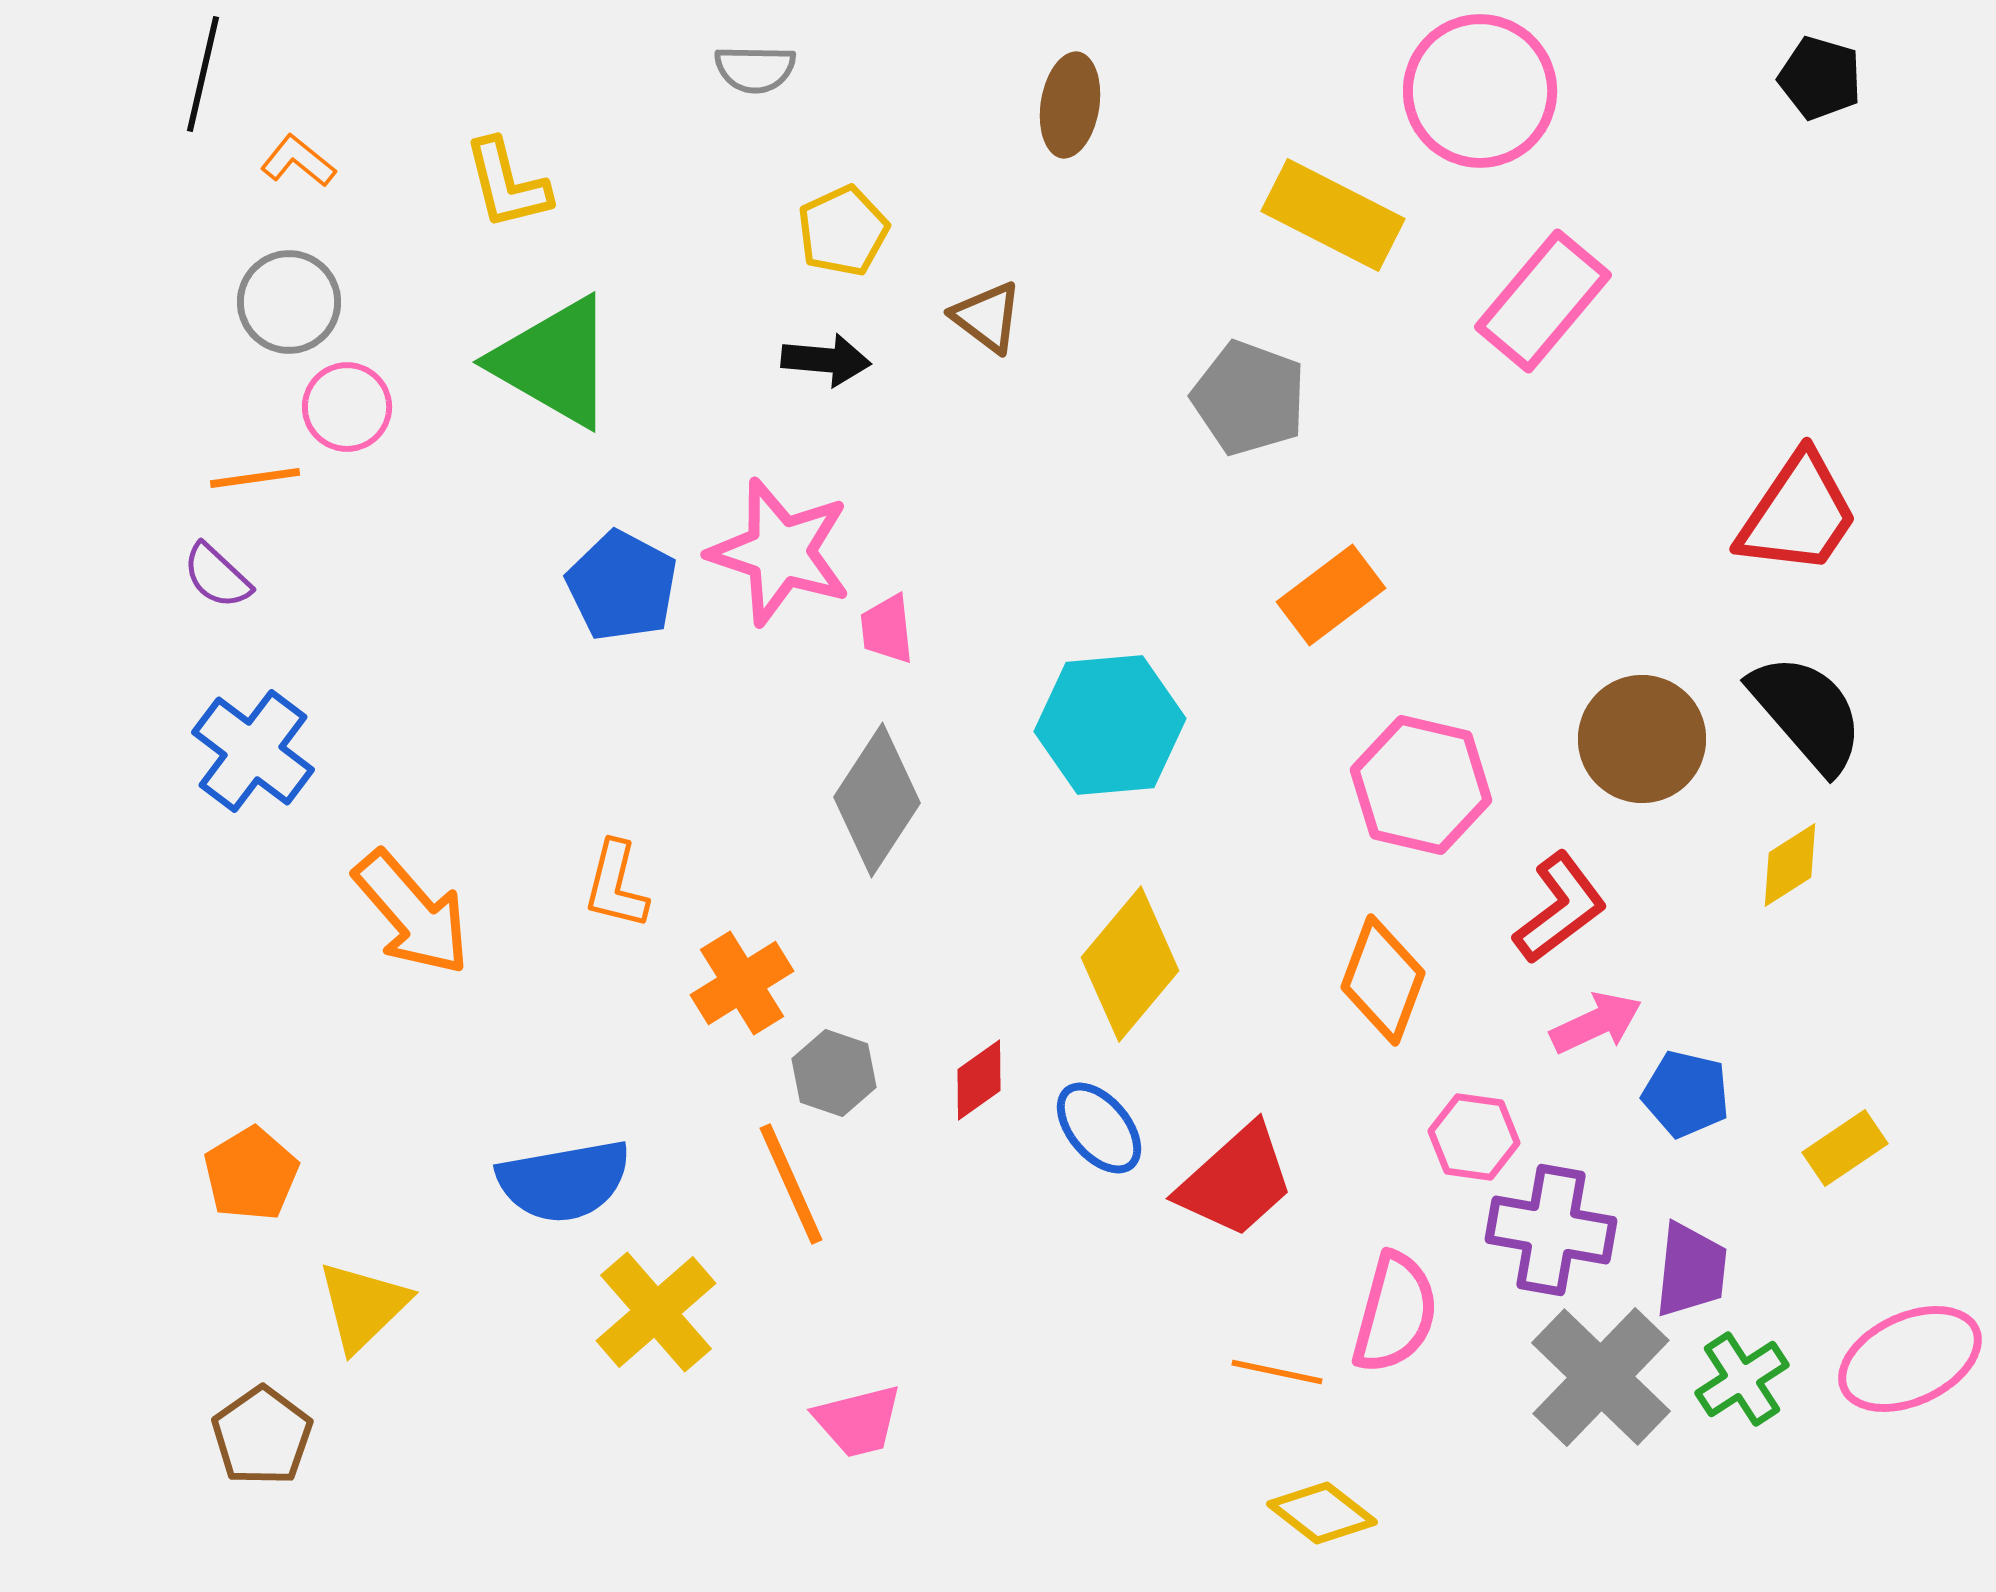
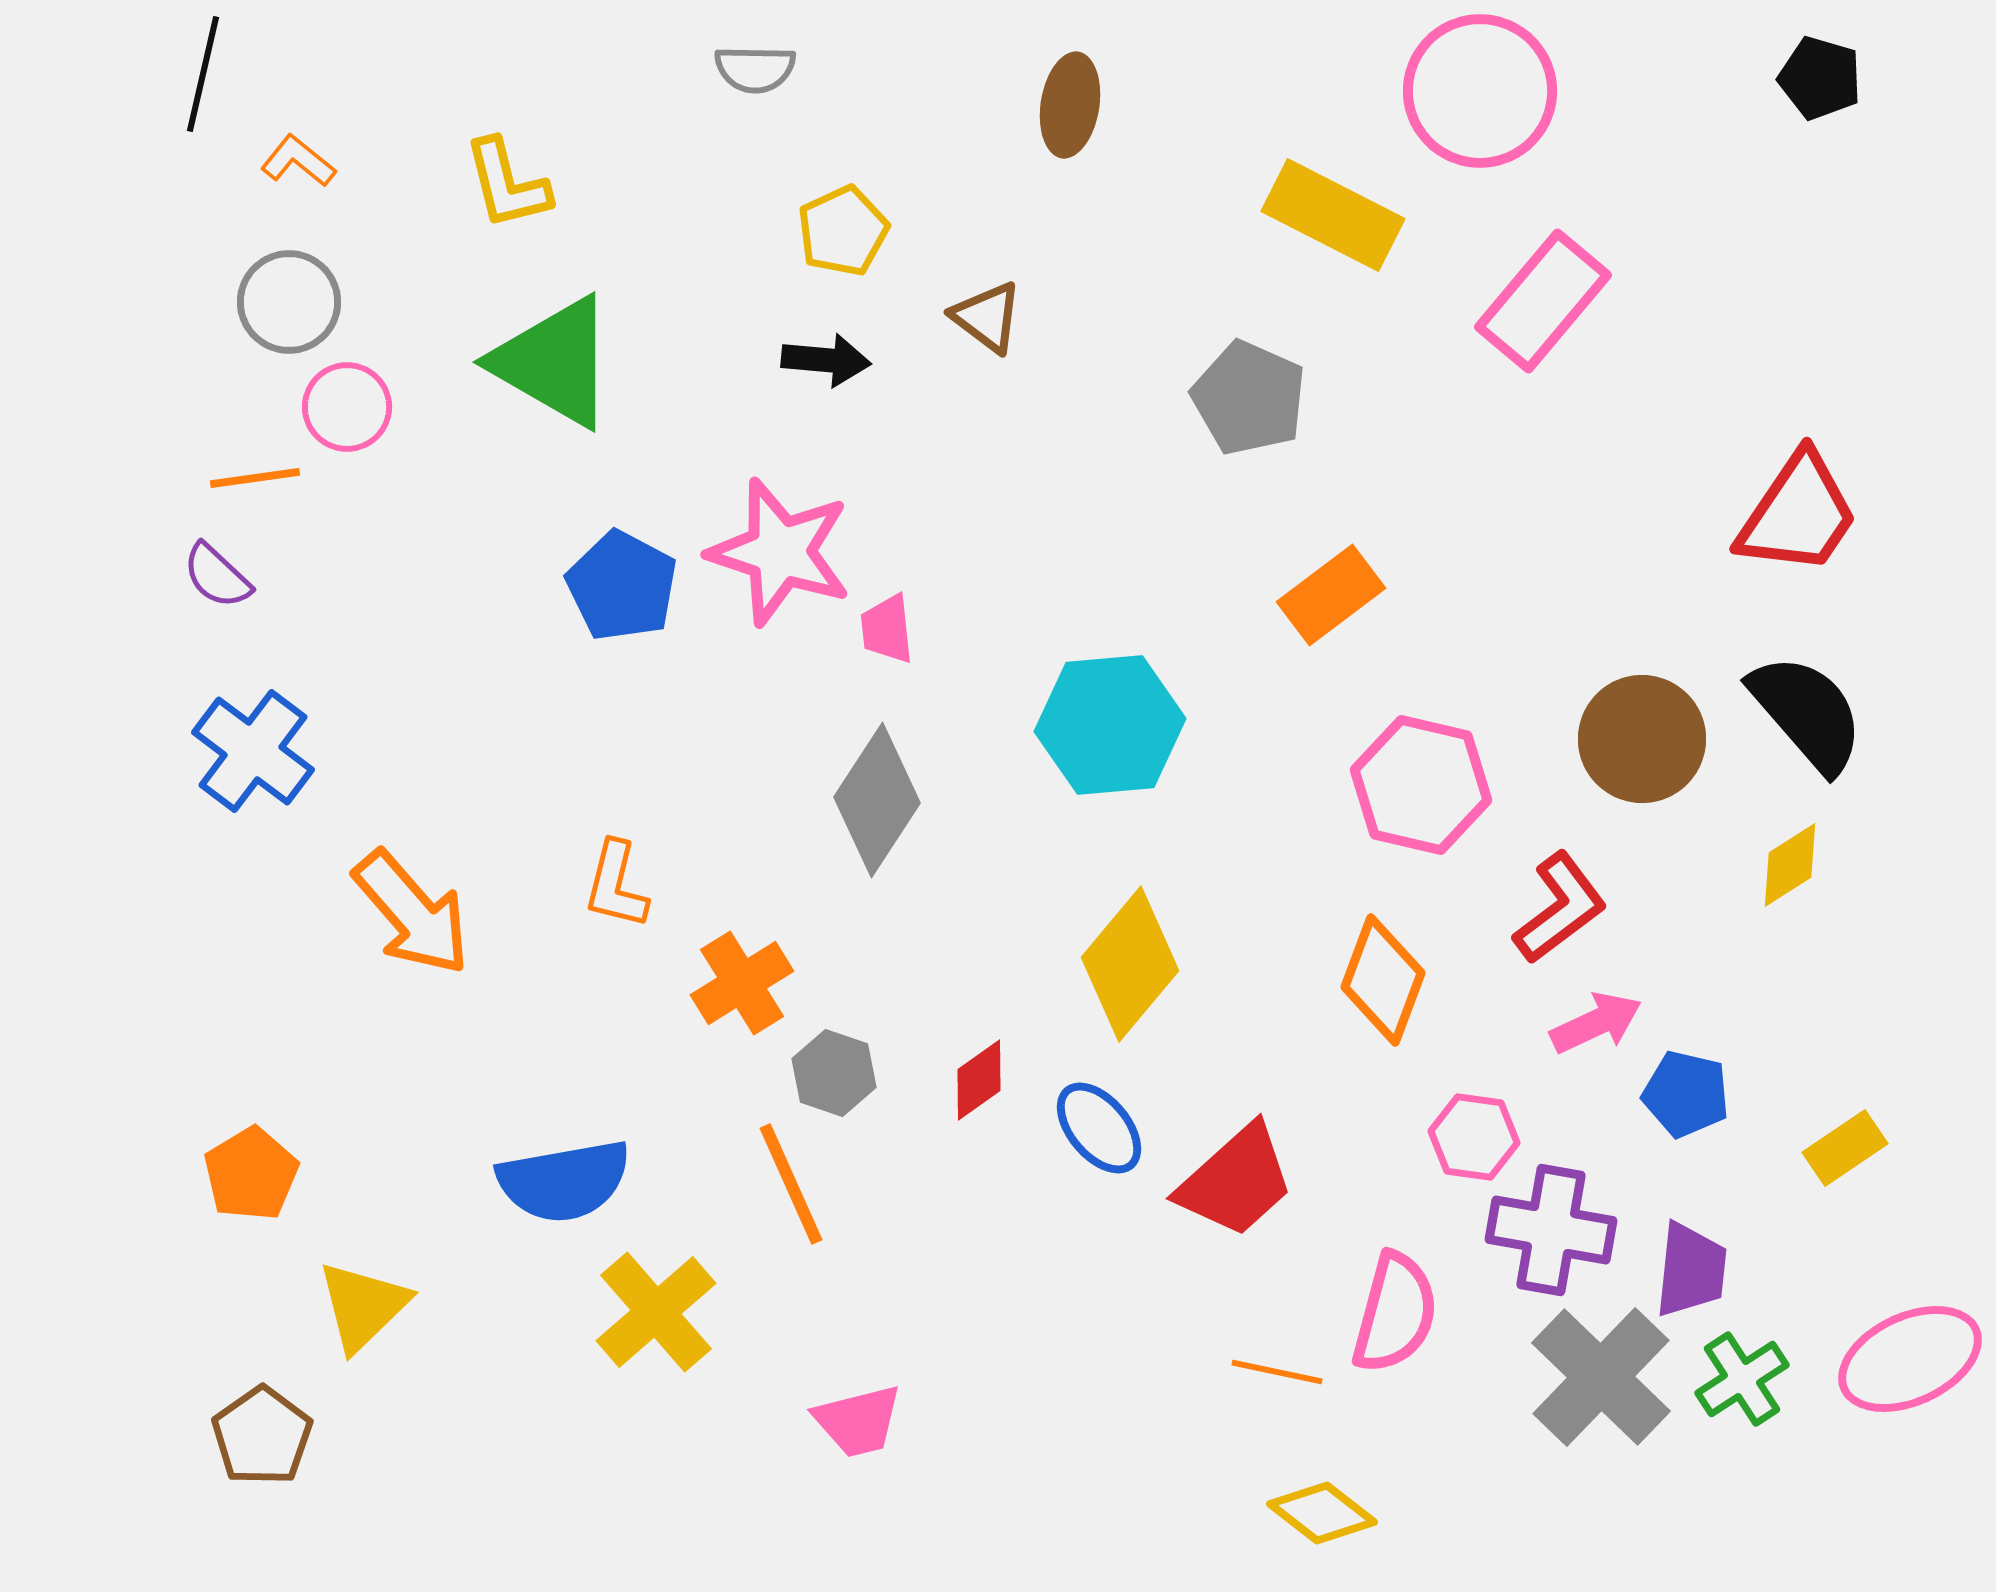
gray pentagon at (1249, 398): rotated 4 degrees clockwise
